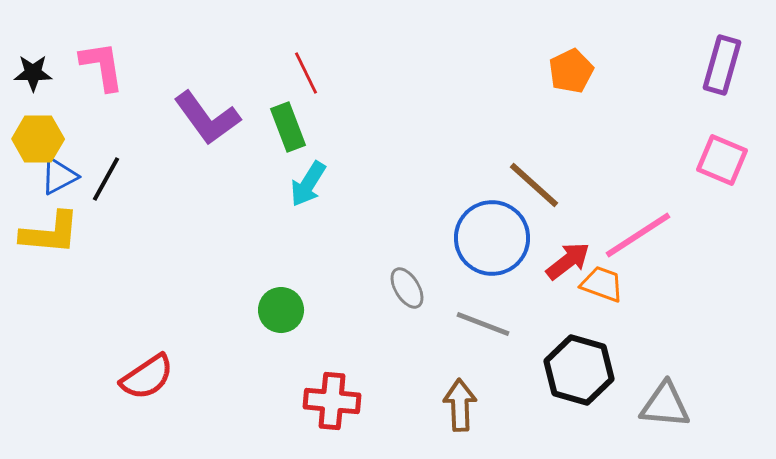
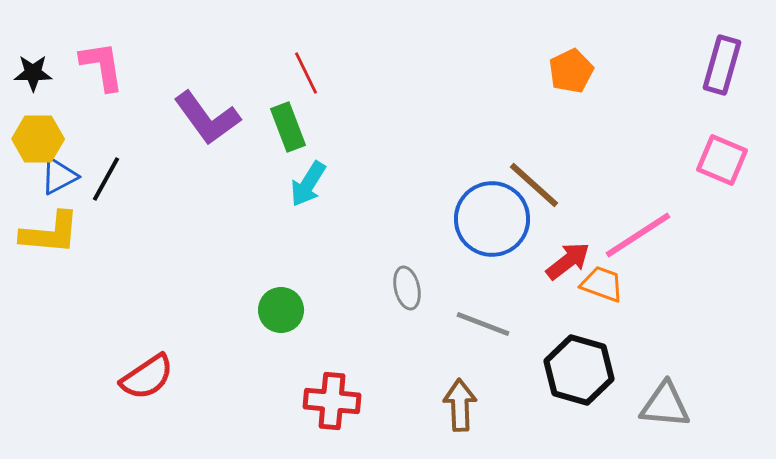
blue circle: moved 19 px up
gray ellipse: rotated 18 degrees clockwise
